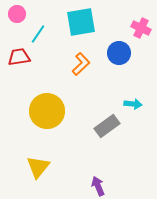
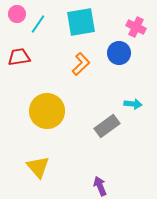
pink cross: moved 5 px left, 1 px up
cyan line: moved 10 px up
yellow triangle: rotated 20 degrees counterclockwise
purple arrow: moved 2 px right
